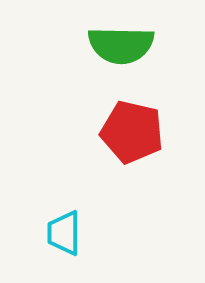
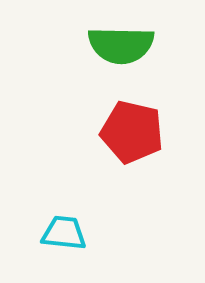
cyan trapezoid: rotated 96 degrees clockwise
